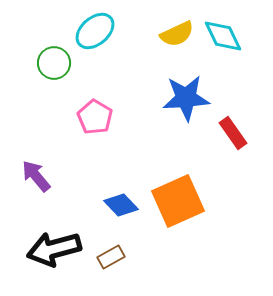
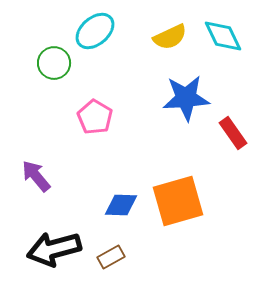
yellow semicircle: moved 7 px left, 3 px down
orange square: rotated 8 degrees clockwise
blue diamond: rotated 44 degrees counterclockwise
